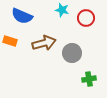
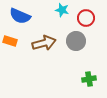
blue semicircle: moved 2 px left
gray circle: moved 4 px right, 12 px up
